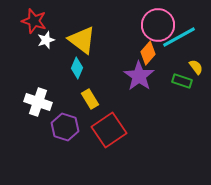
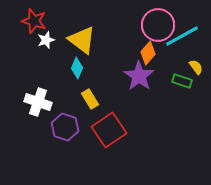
cyan line: moved 3 px right, 1 px up
